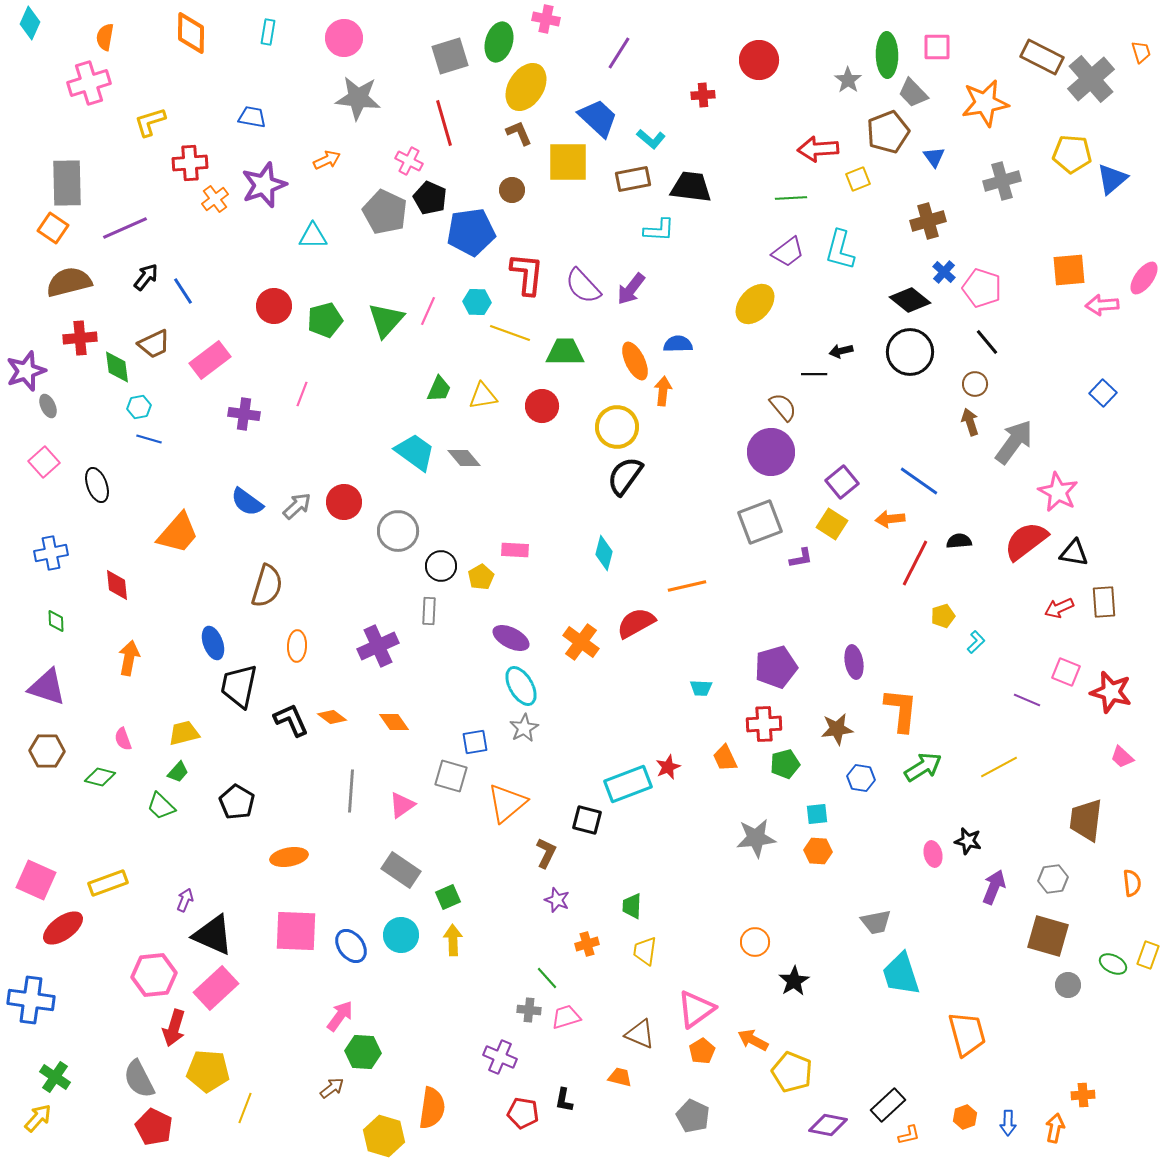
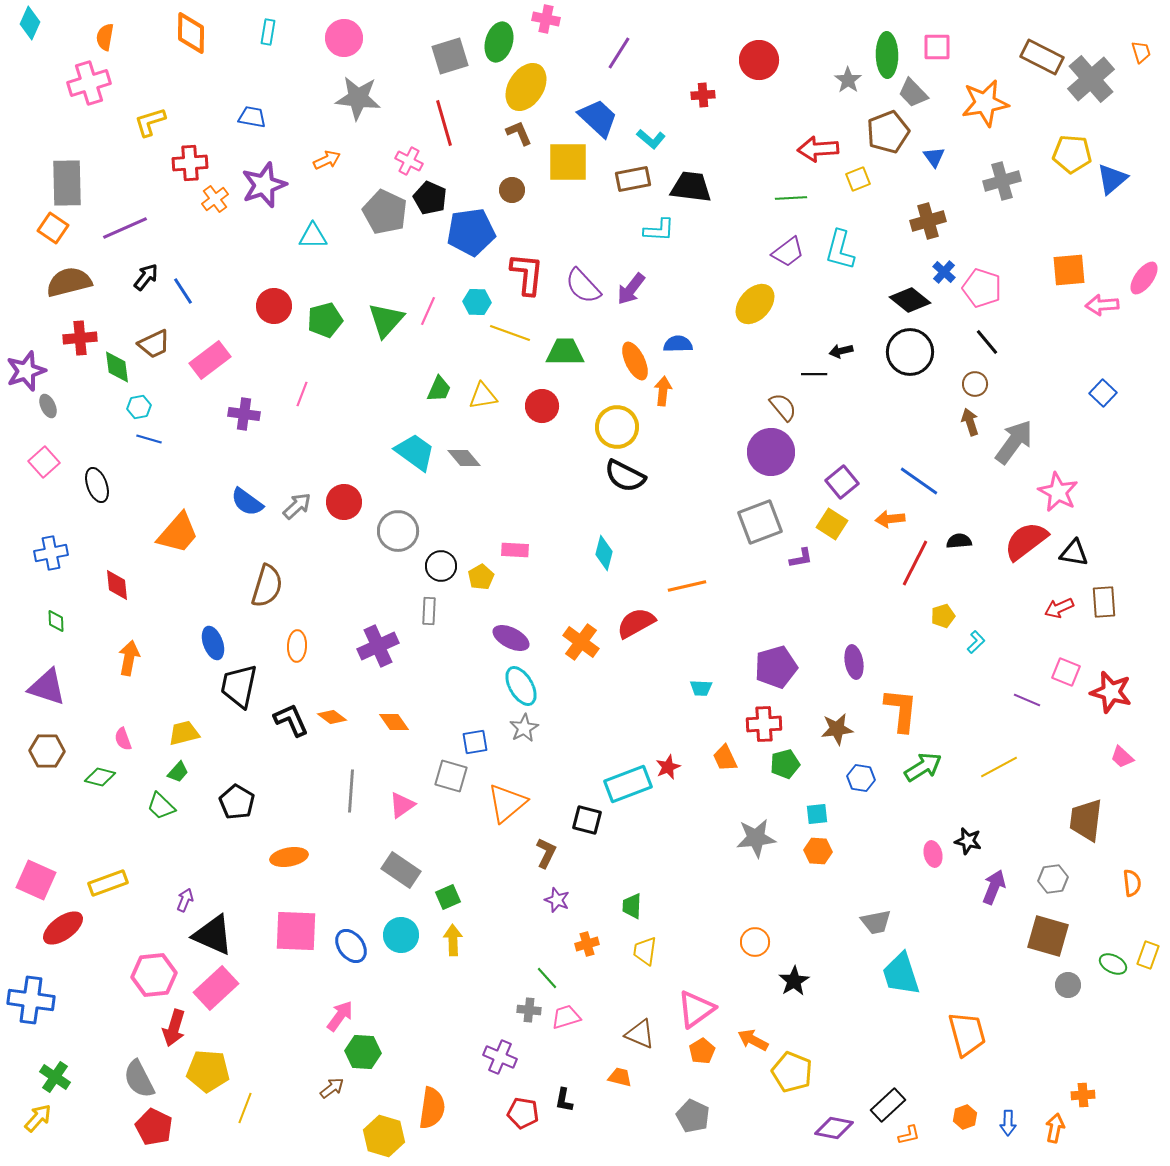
black semicircle at (625, 476): rotated 99 degrees counterclockwise
purple diamond at (828, 1125): moved 6 px right, 3 px down
